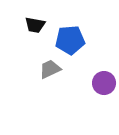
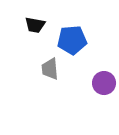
blue pentagon: moved 2 px right
gray trapezoid: rotated 70 degrees counterclockwise
